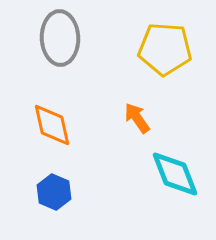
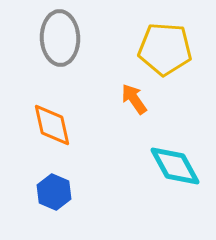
orange arrow: moved 3 px left, 19 px up
cyan diamond: moved 8 px up; rotated 8 degrees counterclockwise
